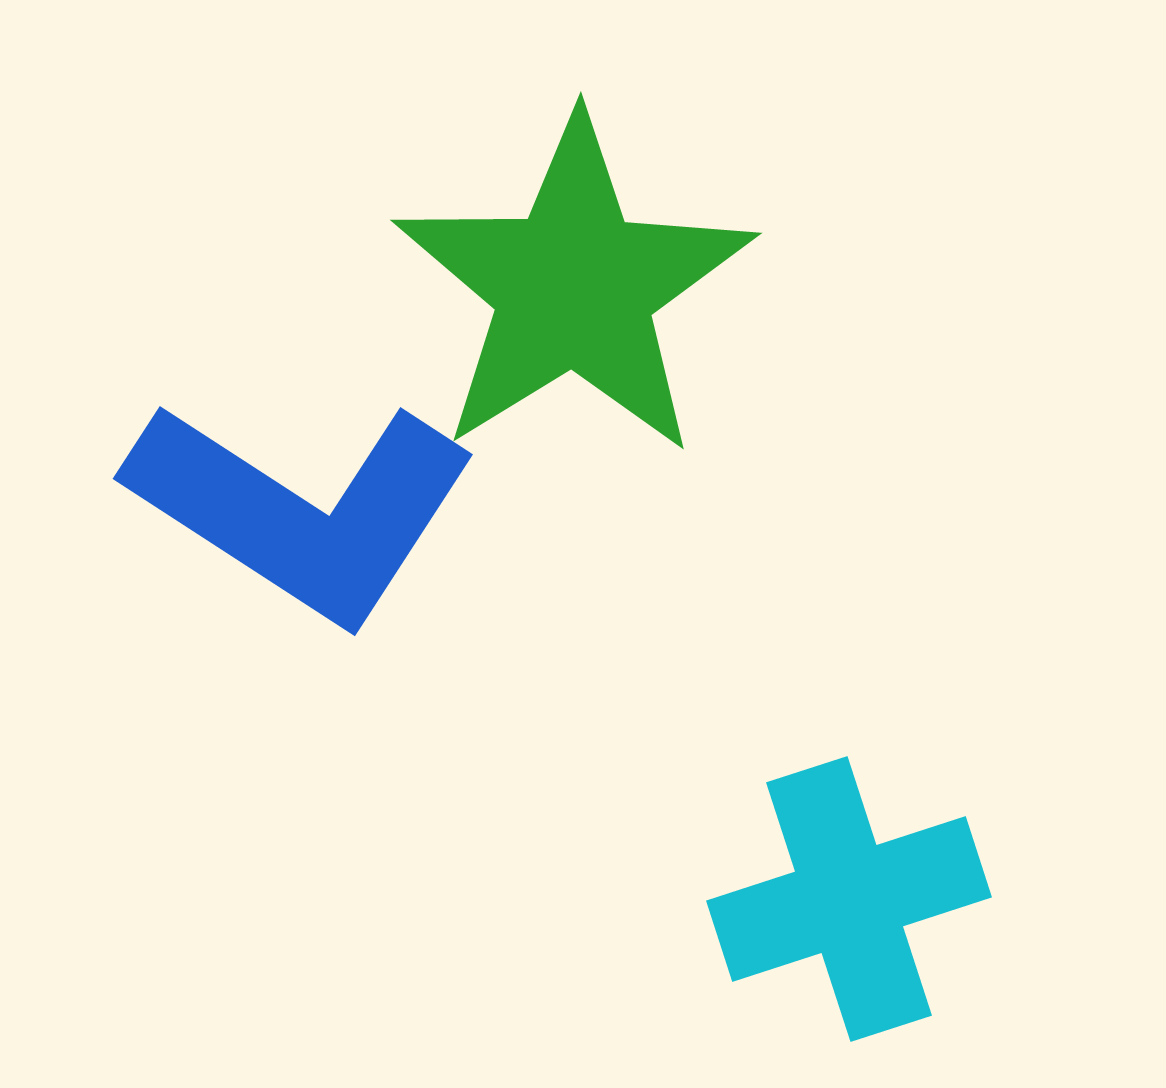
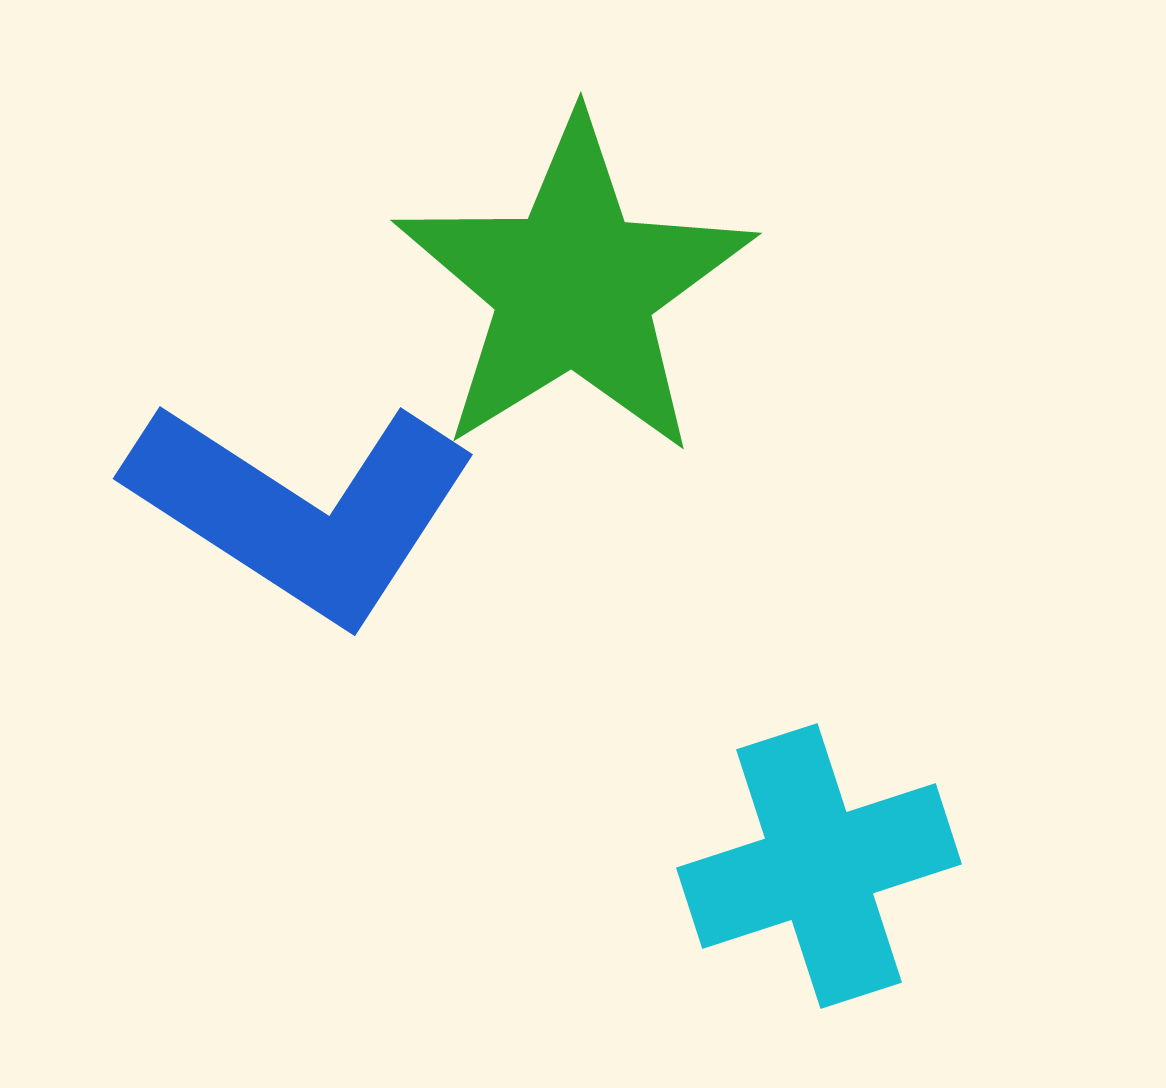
cyan cross: moved 30 px left, 33 px up
